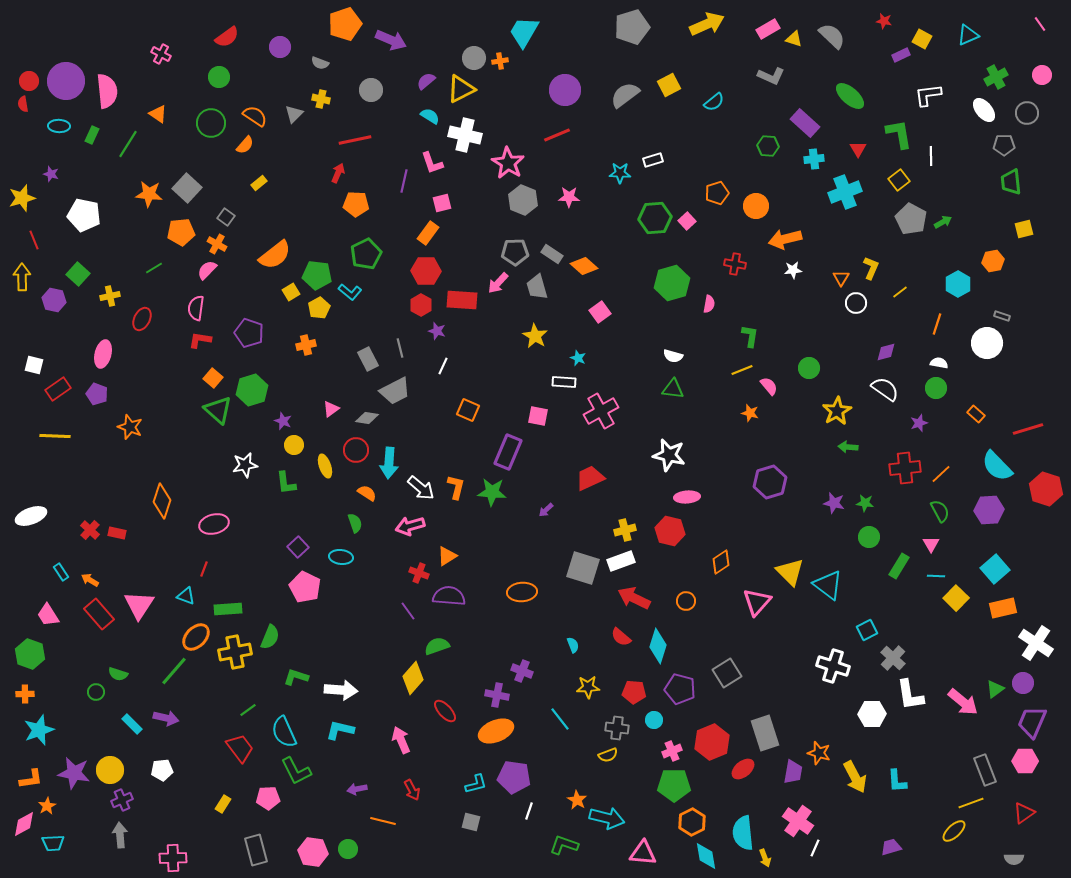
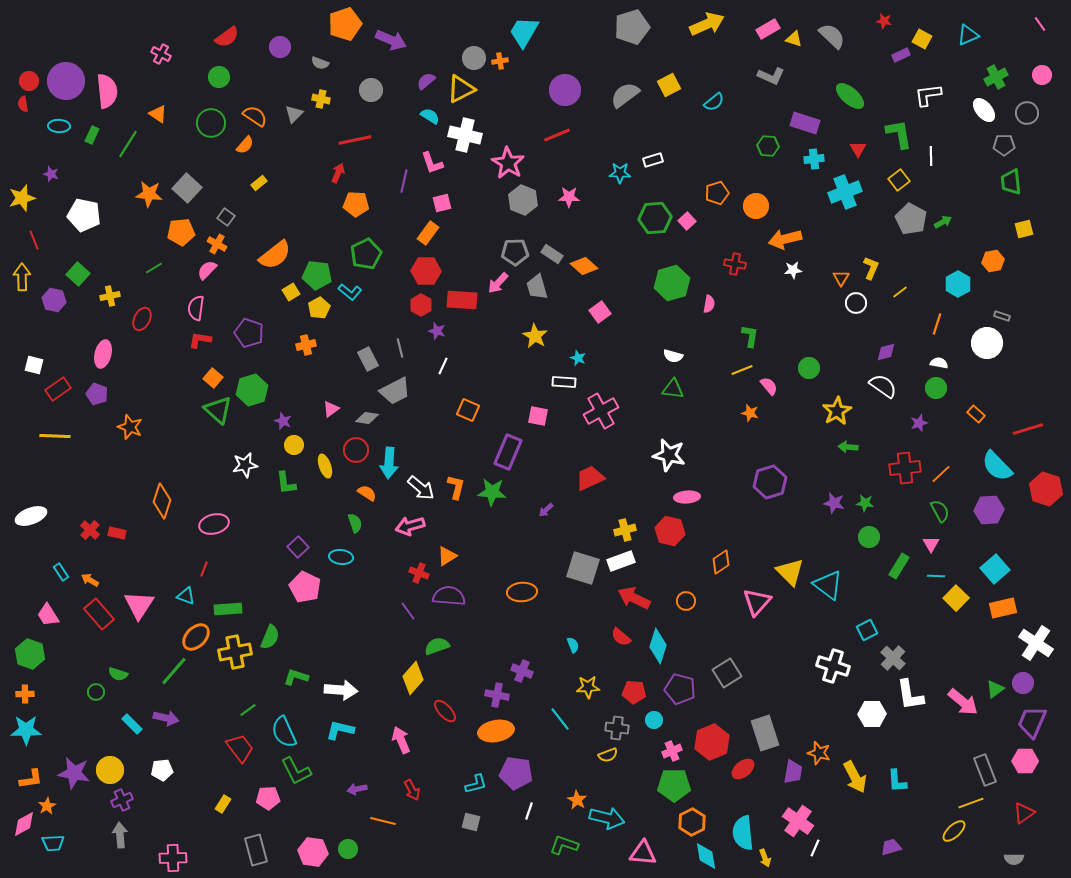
purple rectangle at (805, 123): rotated 24 degrees counterclockwise
white semicircle at (885, 389): moved 2 px left, 3 px up
cyan star at (39, 730): moved 13 px left; rotated 20 degrees clockwise
orange ellipse at (496, 731): rotated 12 degrees clockwise
purple pentagon at (514, 777): moved 2 px right, 4 px up
